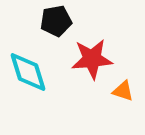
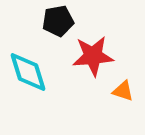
black pentagon: moved 2 px right
red star: moved 1 px right, 3 px up
